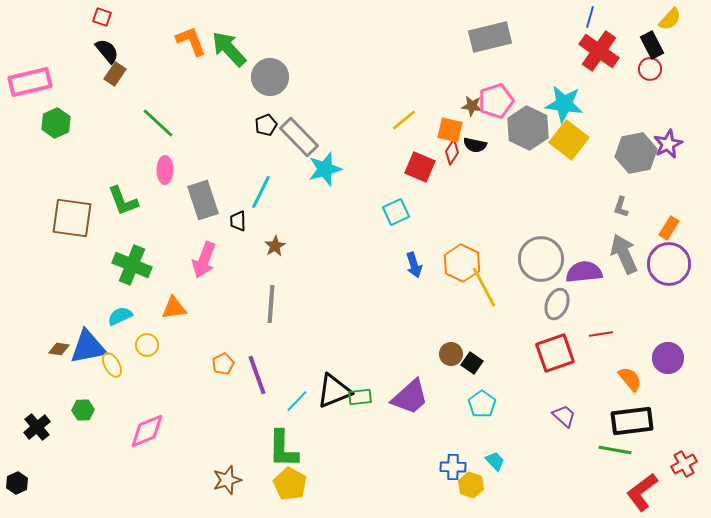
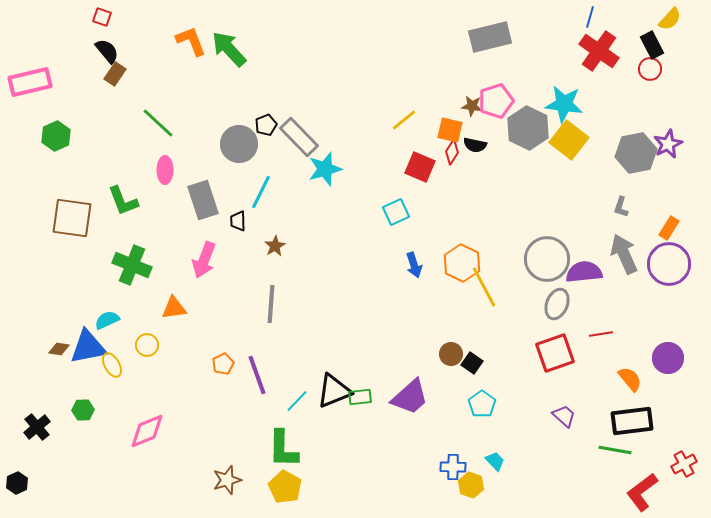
gray circle at (270, 77): moved 31 px left, 67 px down
green hexagon at (56, 123): moved 13 px down
gray circle at (541, 259): moved 6 px right
cyan semicircle at (120, 316): moved 13 px left, 4 px down
yellow pentagon at (290, 484): moved 5 px left, 3 px down
